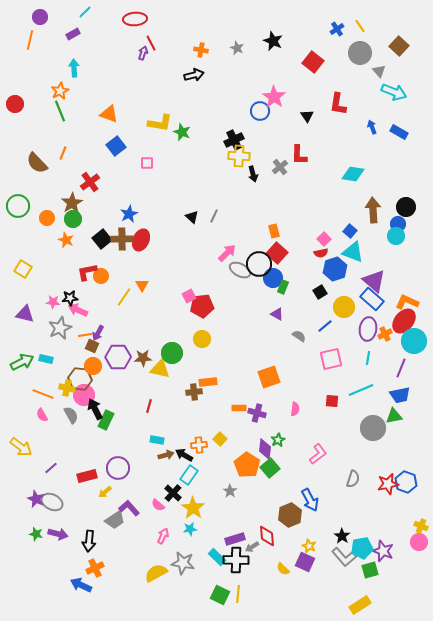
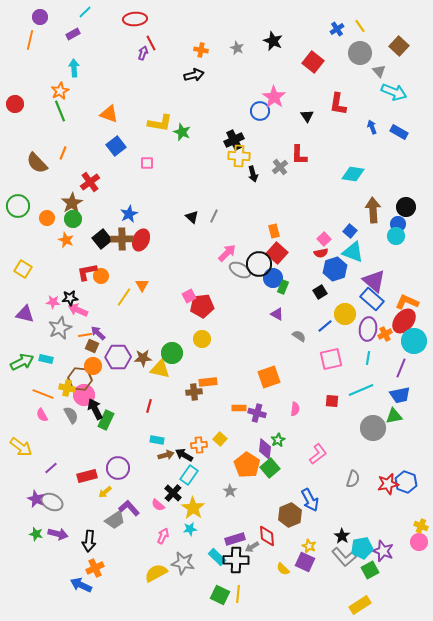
yellow circle at (344, 307): moved 1 px right, 7 px down
purple arrow at (98, 333): rotated 105 degrees clockwise
green square at (370, 570): rotated 12 degrees counterclockwise
